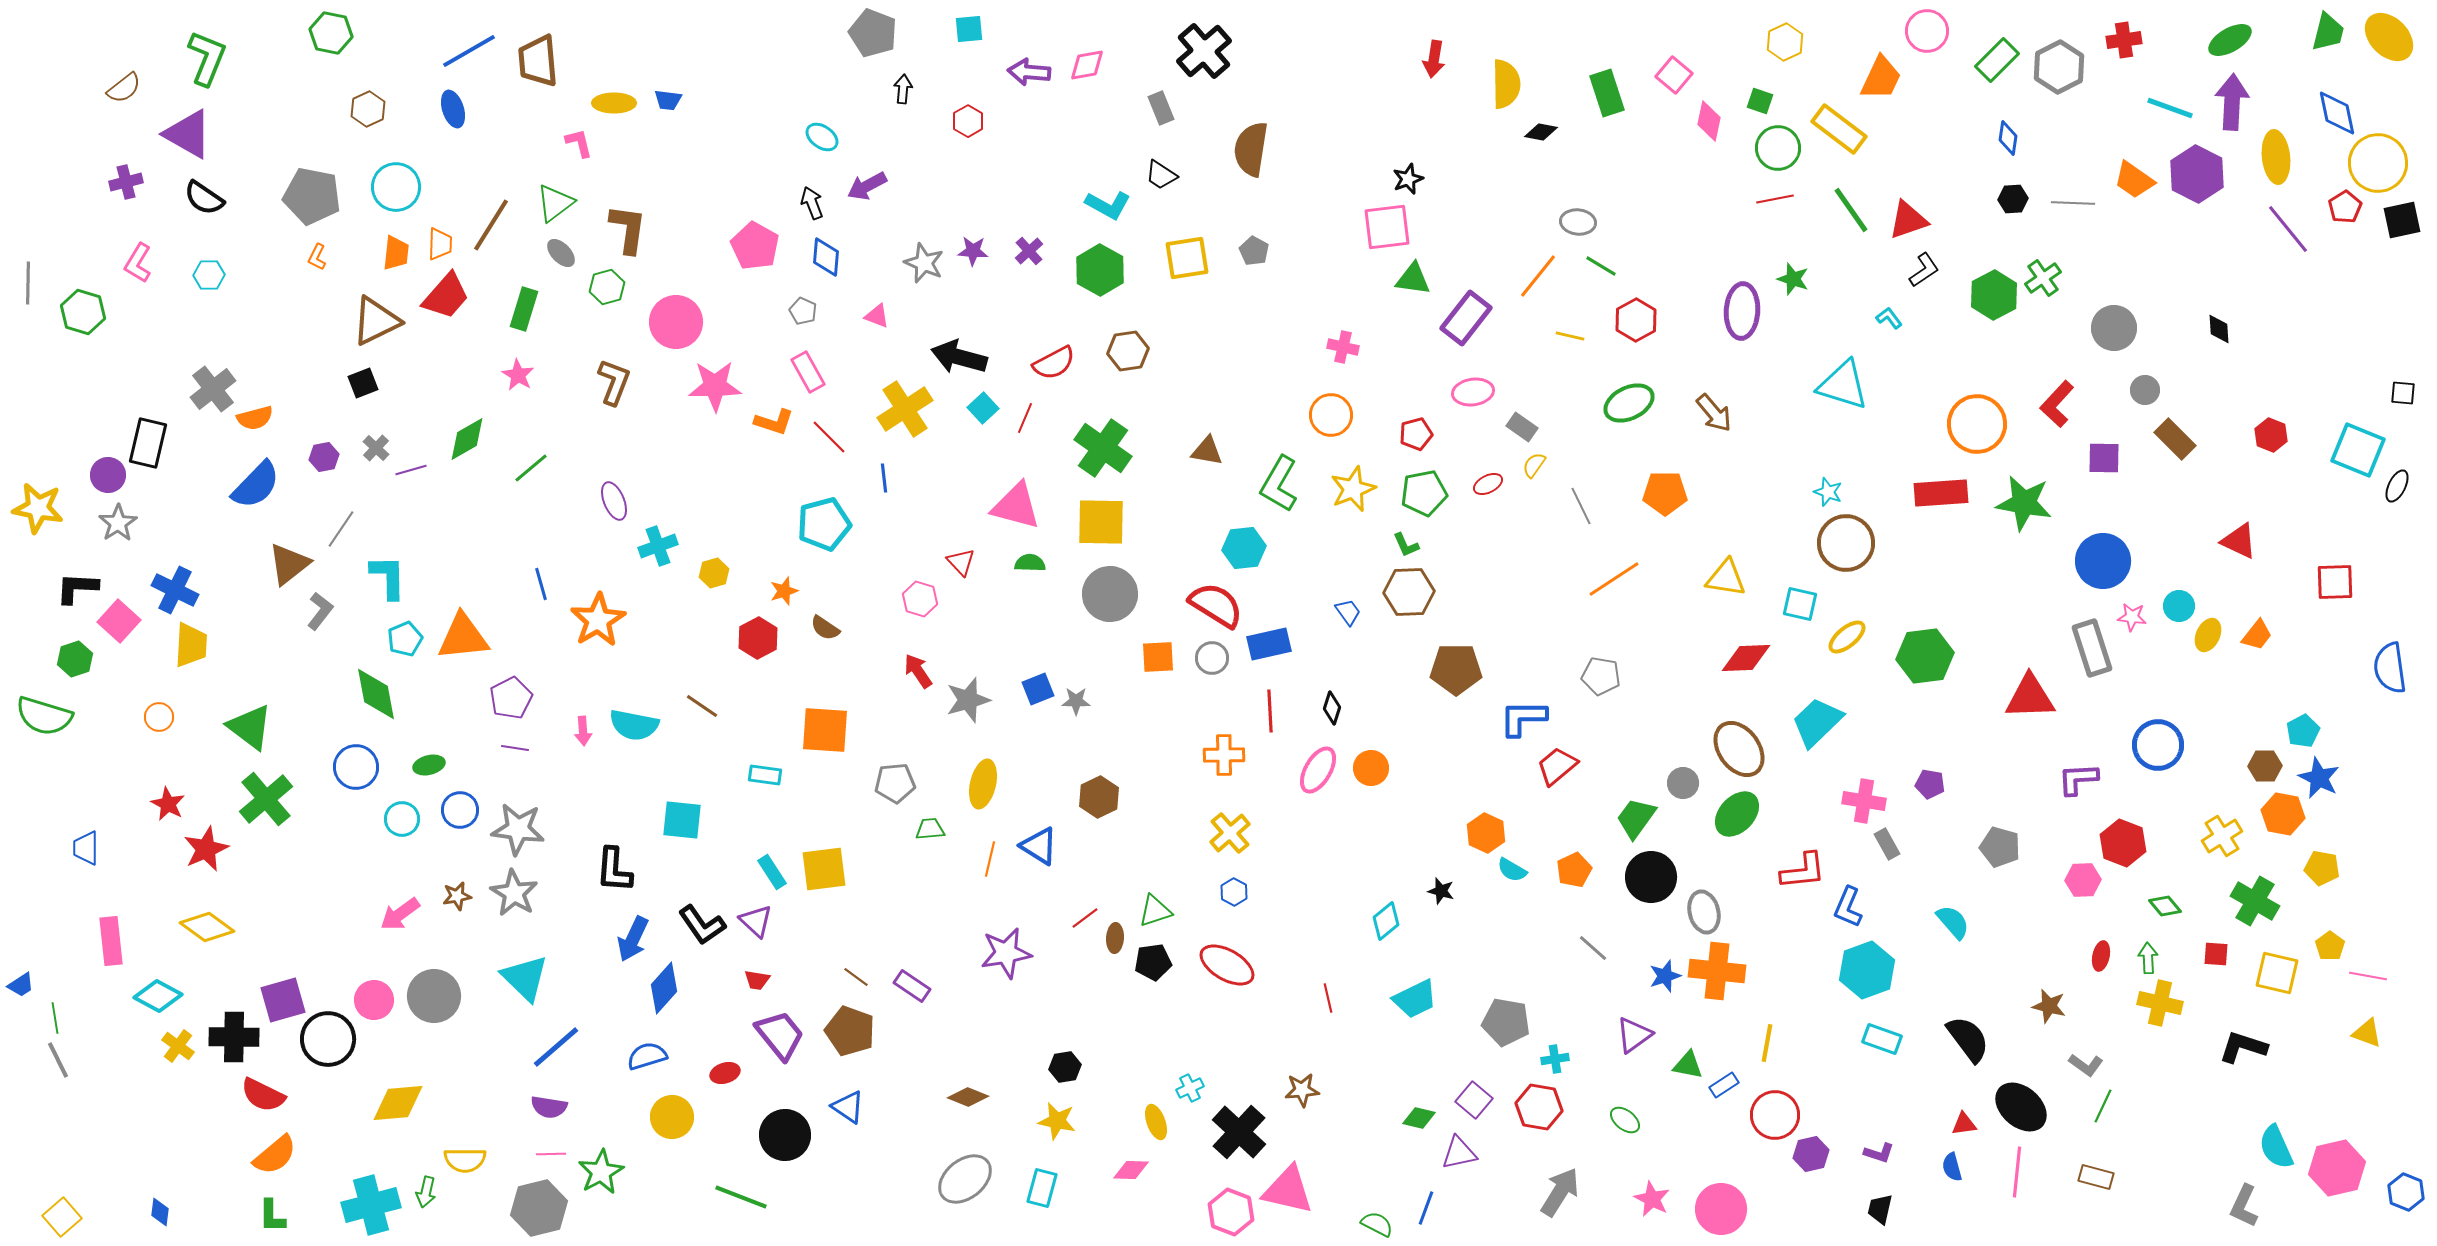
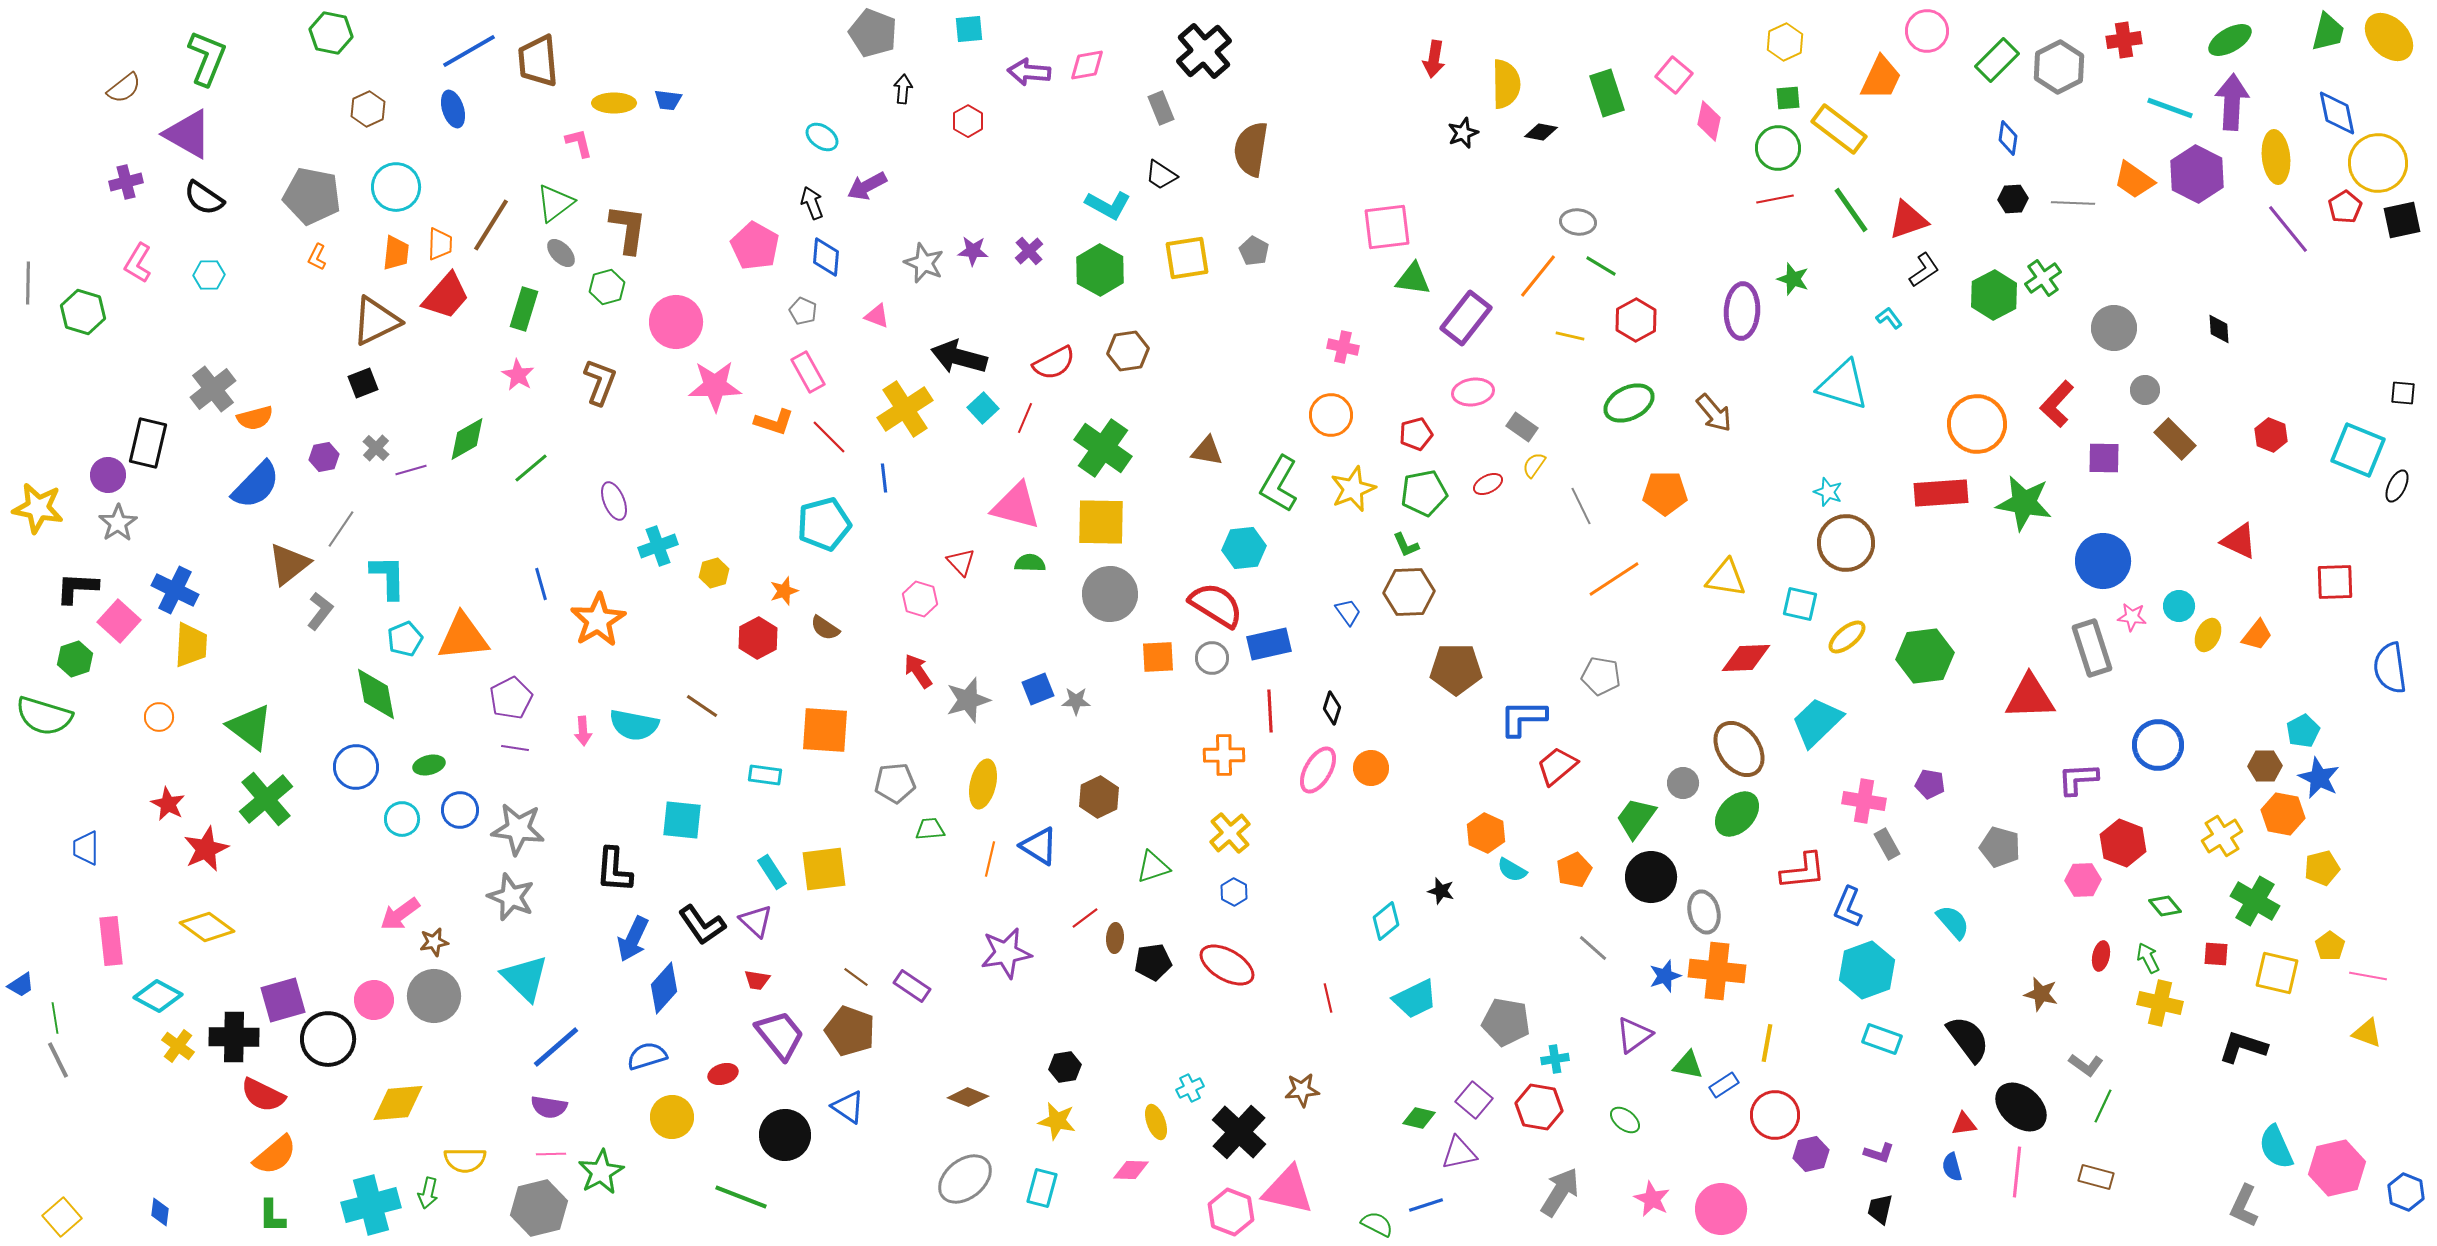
green square at (1760, 101): moved 28 px right, 3 px up; rotated 24 degrees counterclockwise
black star at (1408, 179): moved 55 px right, 46 px up
brown L-shape at (614, 382): moved 14 px left
yellow pentagon at (2322, 868): rotated 24 degrees counterclockwise
gray star at (514, 893): moved 3 px left, 4 px down; rotated 9 degrees counterclockwise
brown star at (457, 896): moved 23 px left, 46 px down
green triangle at (1155, 911): moved 2 px left, 44 px up
green arrow at (2148, 958): rotated 24 degrees counterclockwise
brown star at (2049, 1006): moved 8 px left, 12 px up
red ellipse at (725, 1073): moved 2 px left, 1 px down
green arrow at (426, 1192): moved 2 px right, 1 px down
blue line at (1426, 1208): moved 3 px up; rotated 52 degrees clockwise
